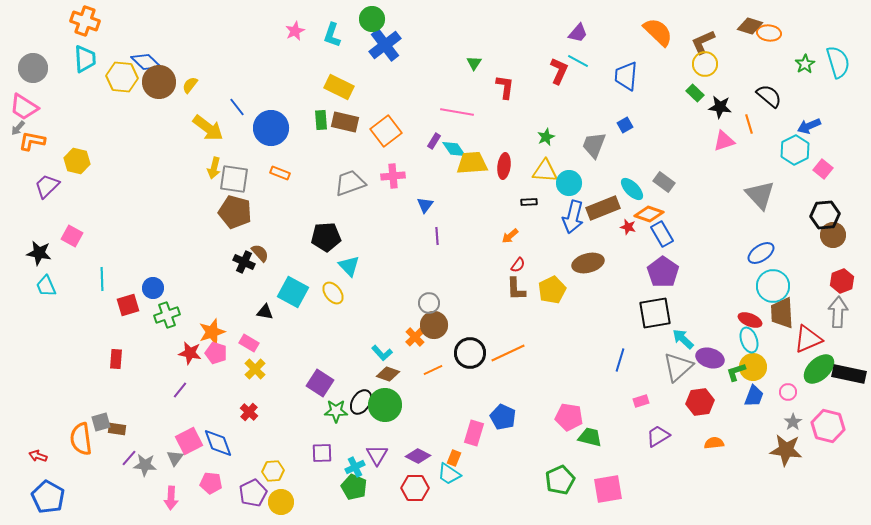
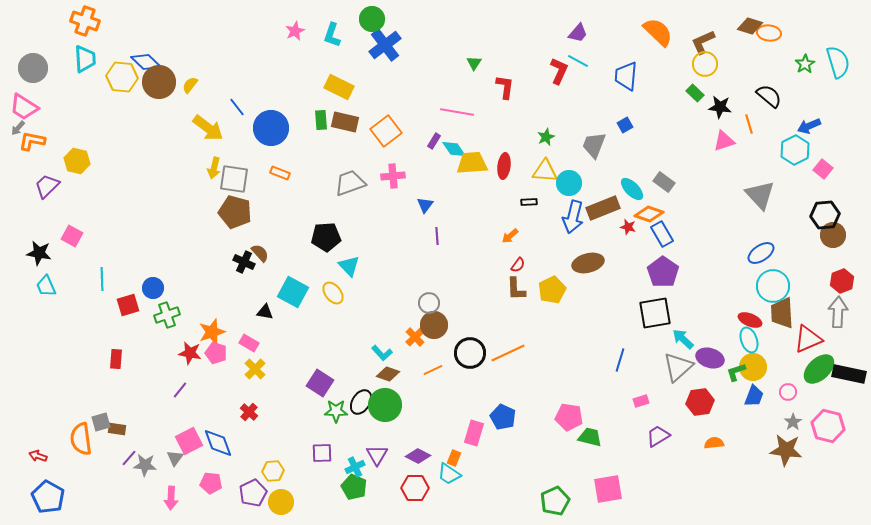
green pentagon at (560, 480): moved 5 px left, 21 px down
